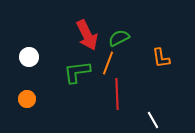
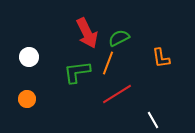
red arrow: moved 2 px up
red line: rotated 60 degrees clockwise
